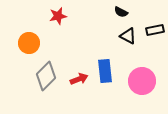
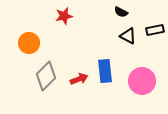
red star: moved 6 px right
